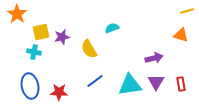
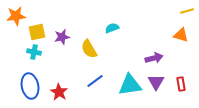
orange star: moved 1 px left, 2 px down; rotated 30 degrees clockwise
yellow square: moved 4 px left
red star: rotated 30 degrees clockwise
